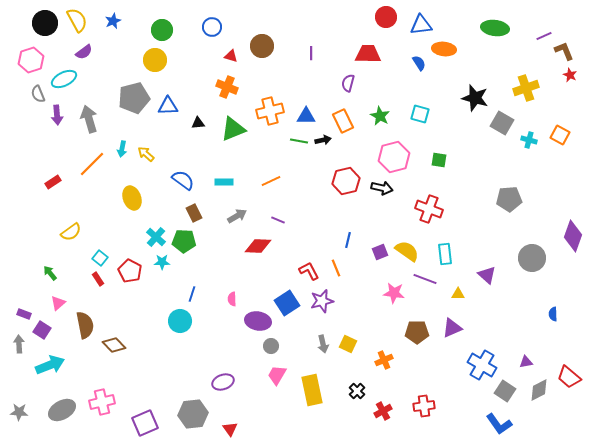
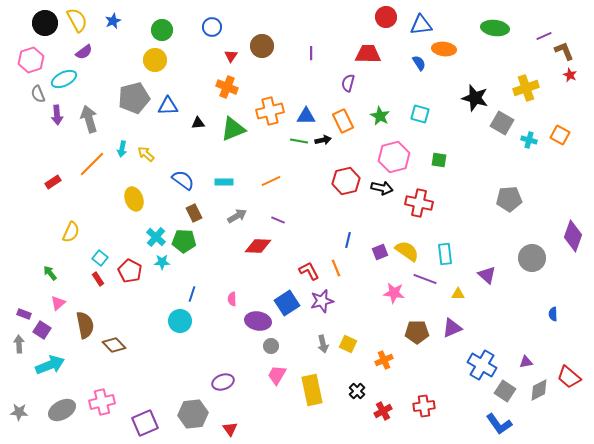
red triangle at (231, 56): rotated 48 degrees clockwise
yellow ellipse at (132, 198): moved 2 px right, 1 px down
red cross at (429, 209): moved 10 px left, 6 px up; rotated 8 degrees counterclockwise
yellow semicircle at (71, 232): rotated 30 degrees counterclockwise
